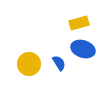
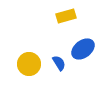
yellow rectangle: moved 13 px left, 7 px up
blue ellipse: rotated 55 degrees counterclockwise
